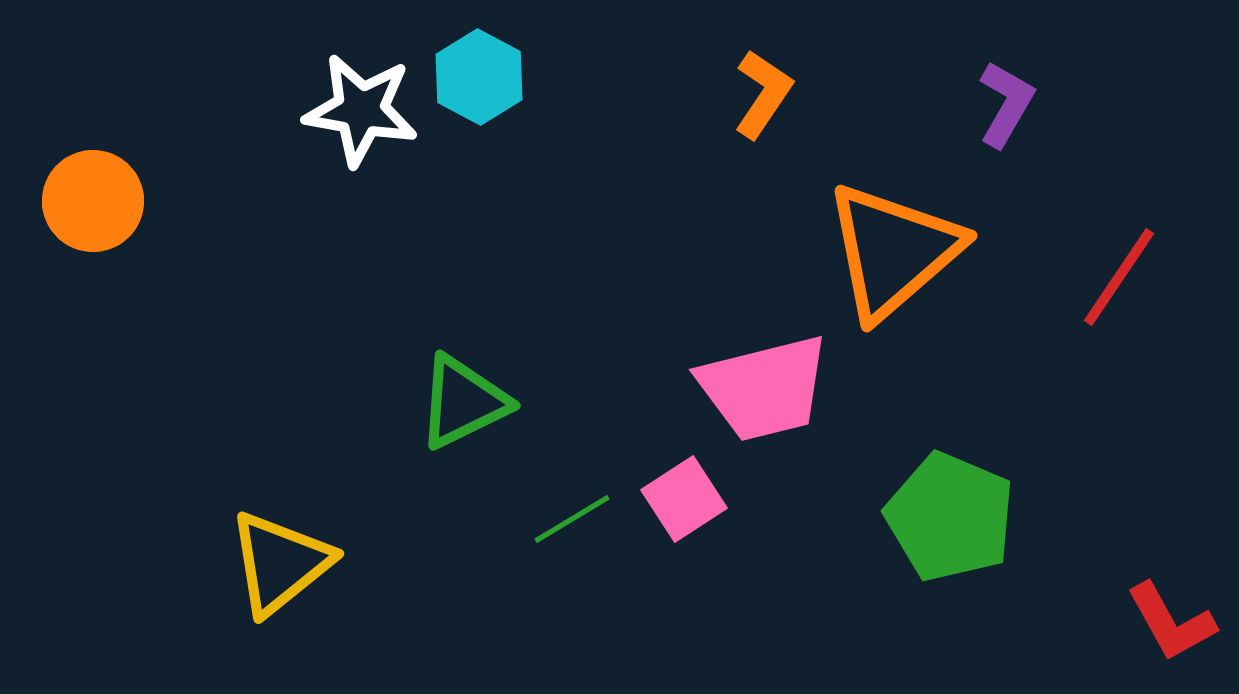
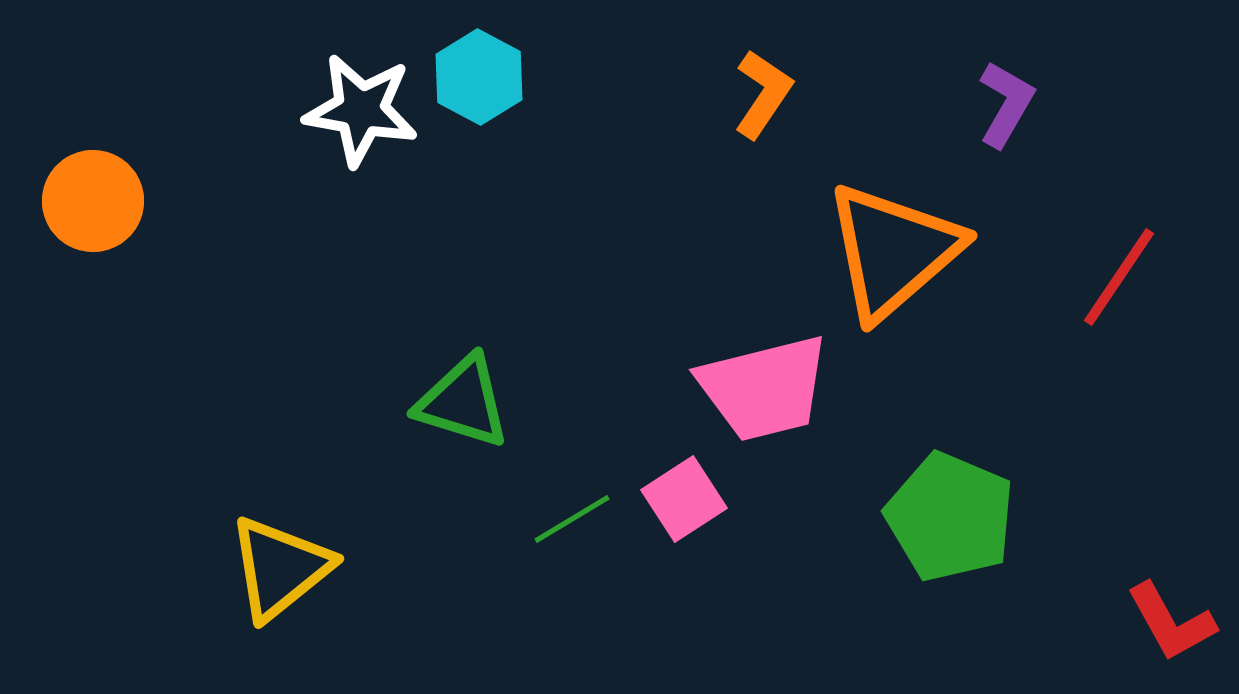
green triangle: rotated 43 degrees clockwise
yellow triangle: moved 5 px down
